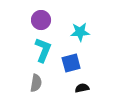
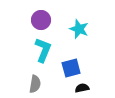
cyan star: moved 1 px left, 3 px up; rotated 24 degrees clockwise
blue square: moved 5 px down
gray semicircle: moved 1 px left, 1 px down
